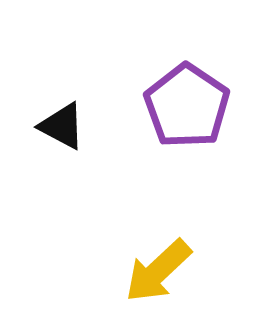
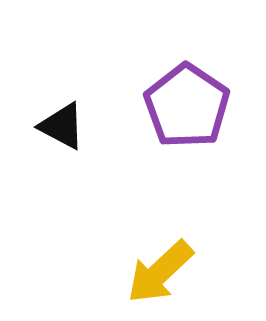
yellow arrow: moved 2 px right, 1 px down
